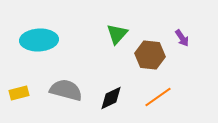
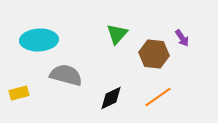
brown hexagon: moved 4 px right, 1 px up
gray semicircle: moved 15 px up
